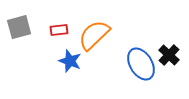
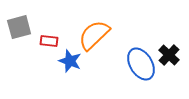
red rectangle: moved 10 px left, 11 px down; rotated 12 degrees clockwise
